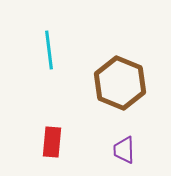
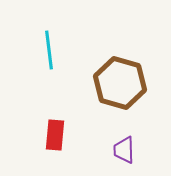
brown hexagon: rotated 6 degrees counterclockwise
red rectangle: moved 3 px right, 7 px up
